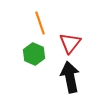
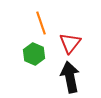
orange line: moved 1 px right
